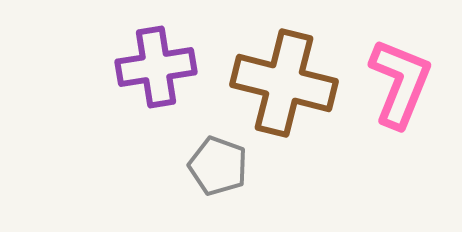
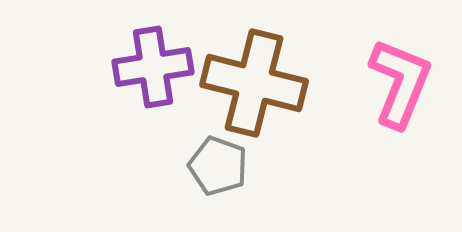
purple cross: moved 3 px left
brown cross: moved 30 px left
